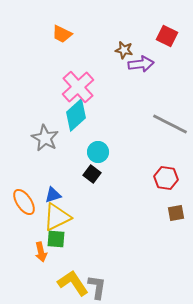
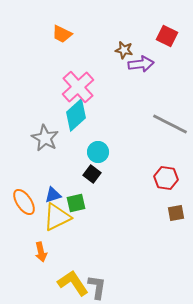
green square: moved 20 px right, 36 px up; rotated 18 degrees counterclockwise
